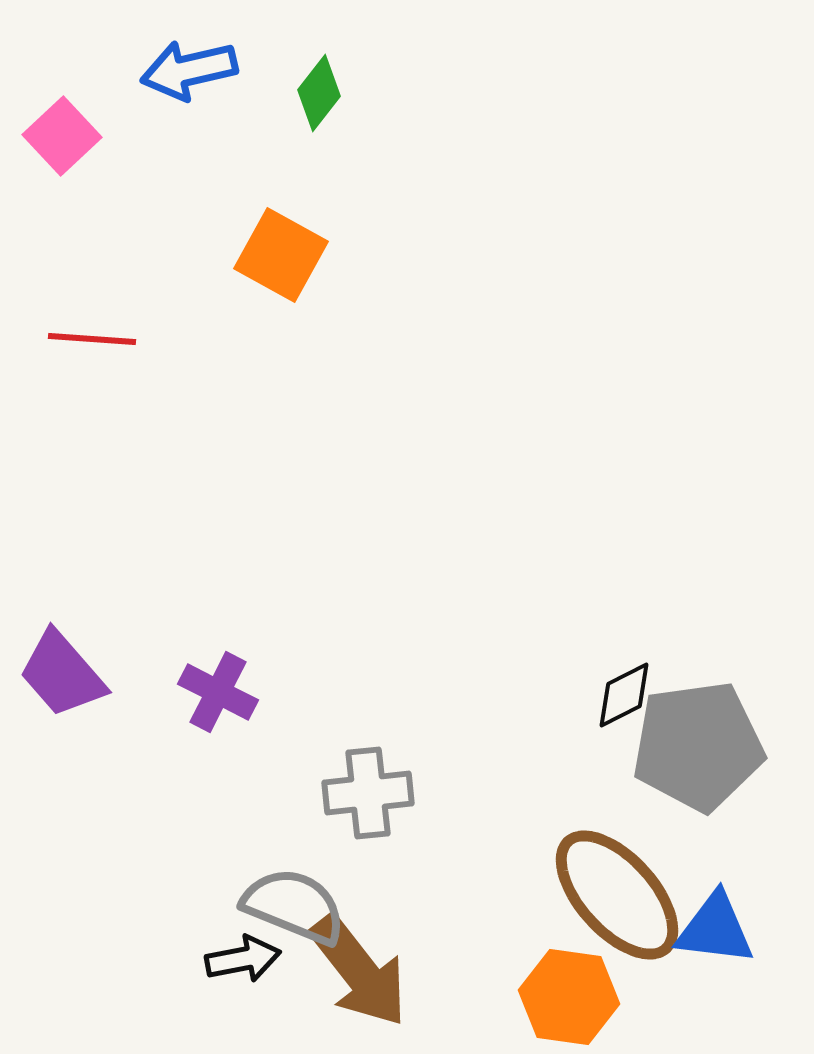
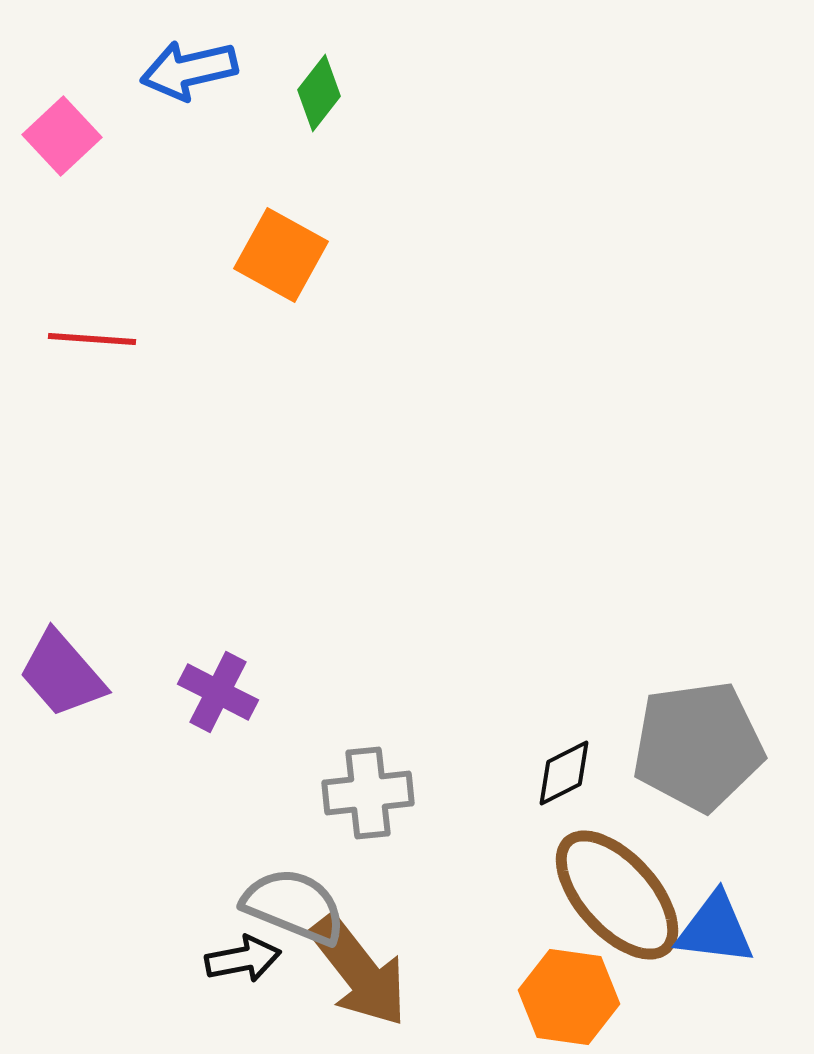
black diamond: moved 60 px left, 78 px down
